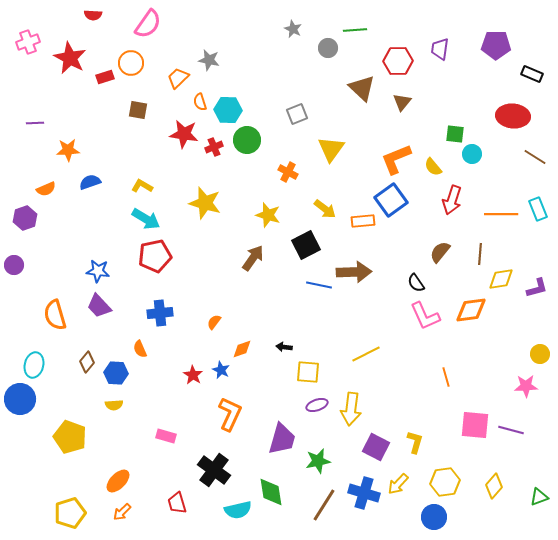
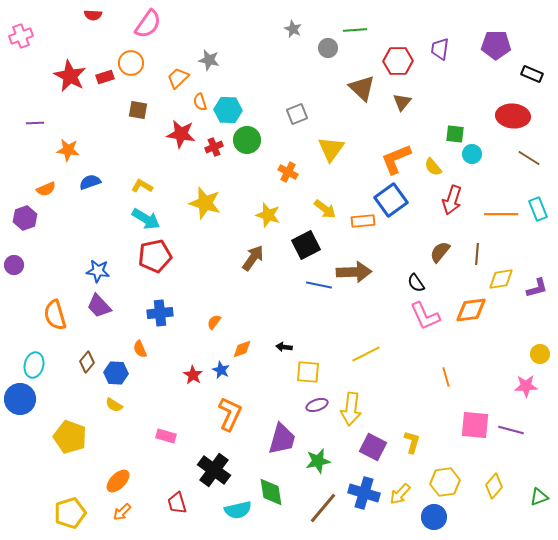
pink cross at (28, 42): moved 7 px left, 6 px up
red star at (70, 58): moved 18 px down
red star at (184, 134): moved 3 px left
orange star at (68, 150): rotated 10 degrees clockwise
brown line at (535, 157): moved 6 px left, 1 px down
brown line at (480, 254): moved 3 px left
yellow semicircle at (114, 405): rotated 36 degrees clockwise
yellow L-shape at (415, 442): moved 3 px left
purple square at (376, 447): moved 3 px left
yellow arrow at (398, 484): moved 2 px right, 10 px down
brown line at (324, 505): moved 1 px left, 3 px down; rotated 8 degrees clockwise
